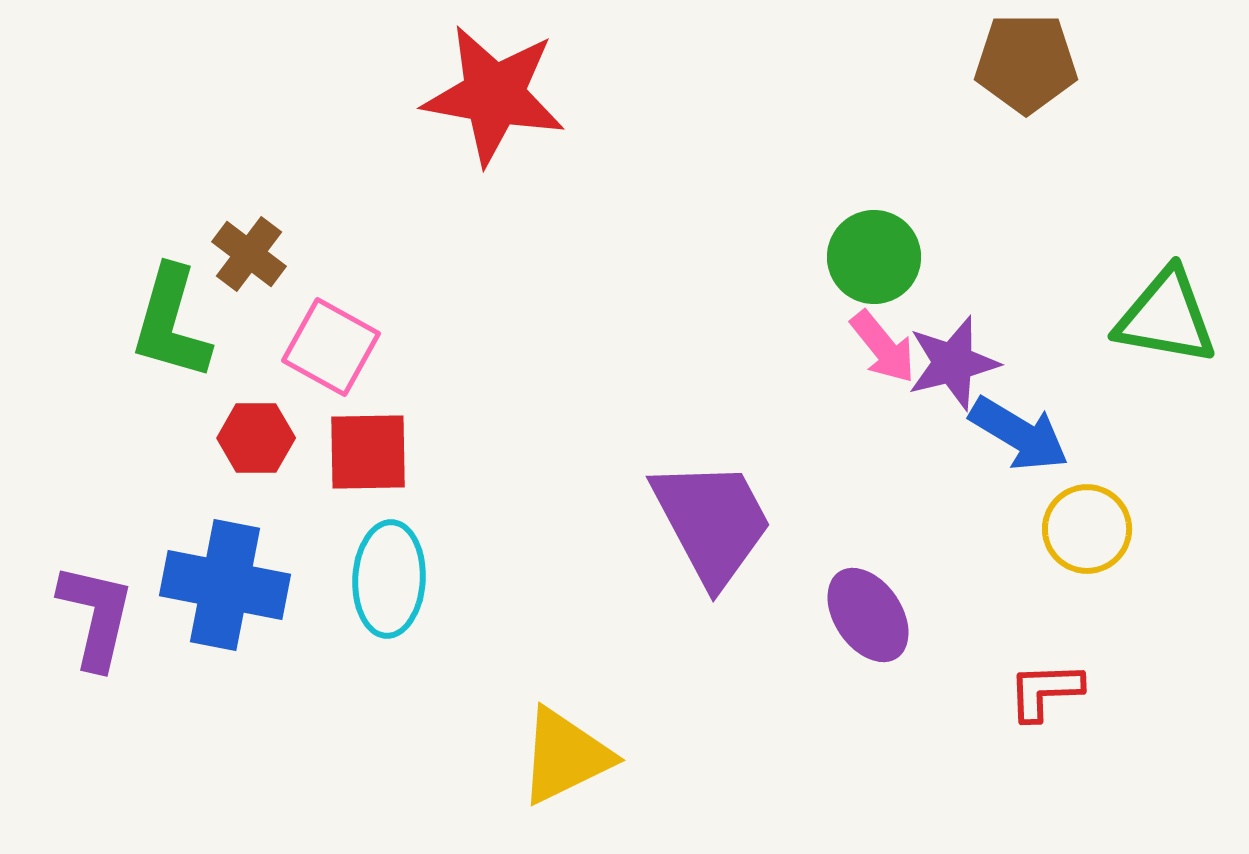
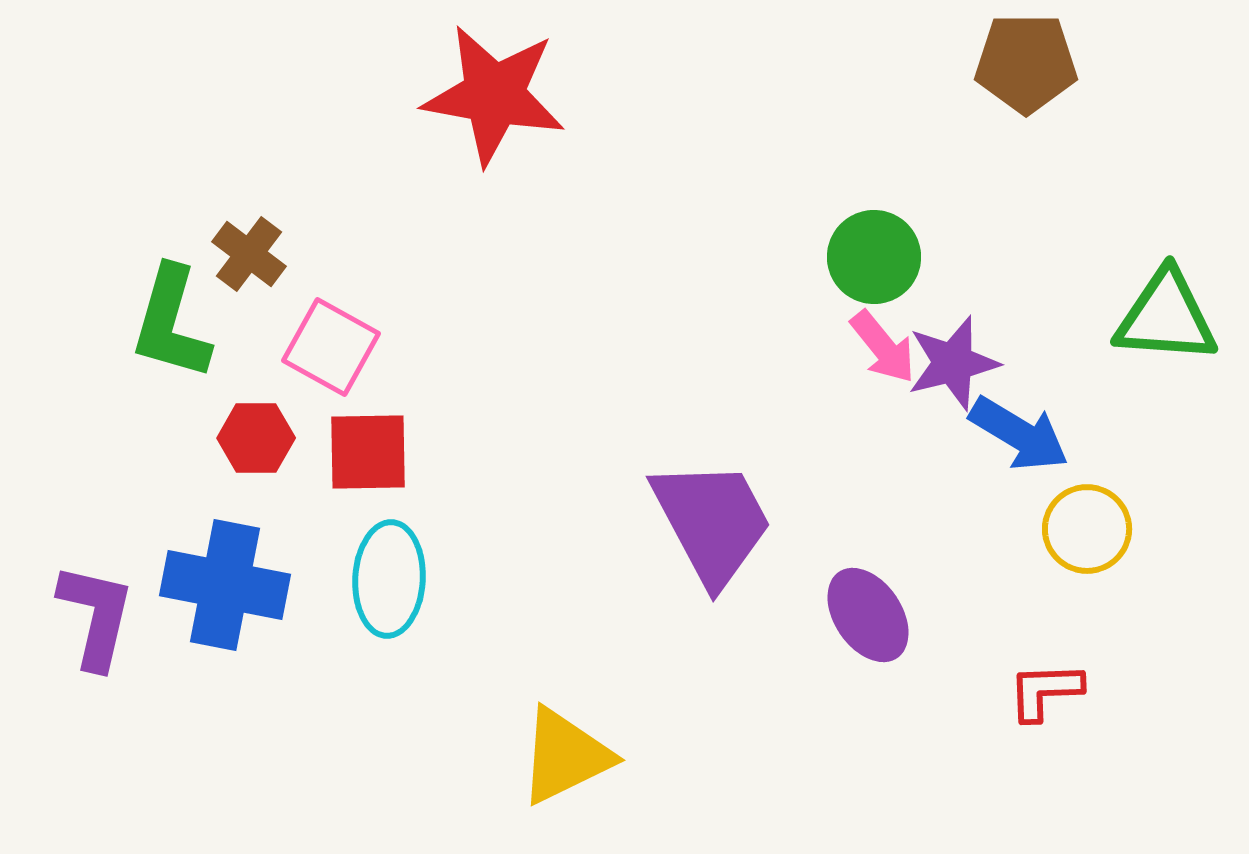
green triangle: rotated 6 degrees counterclockwise
